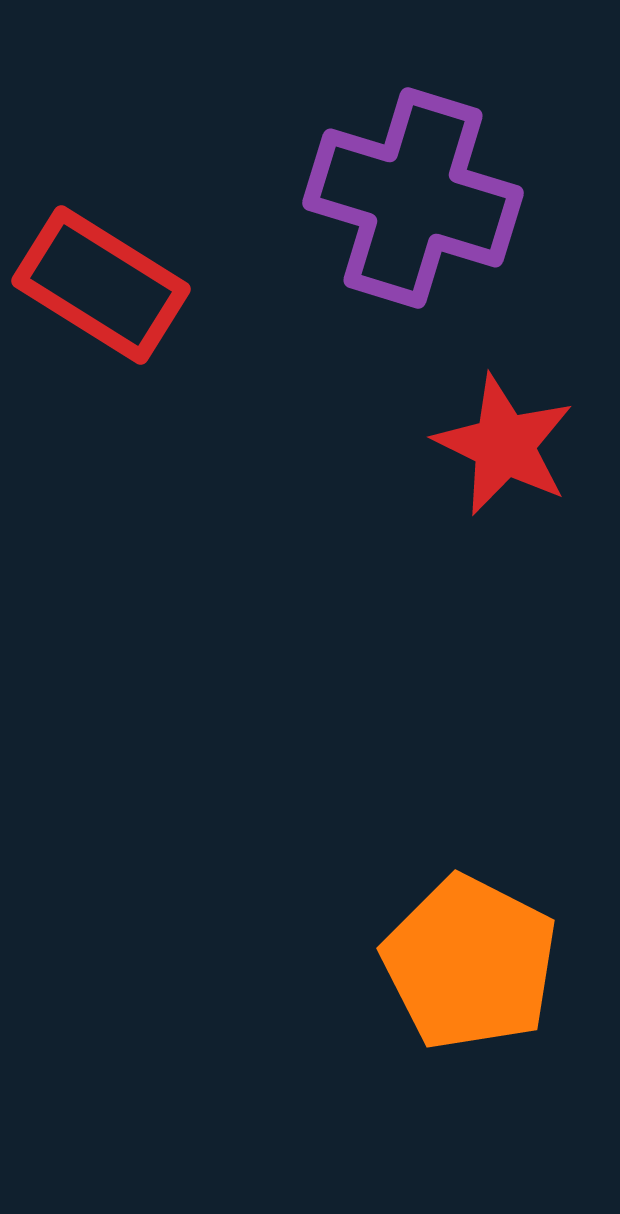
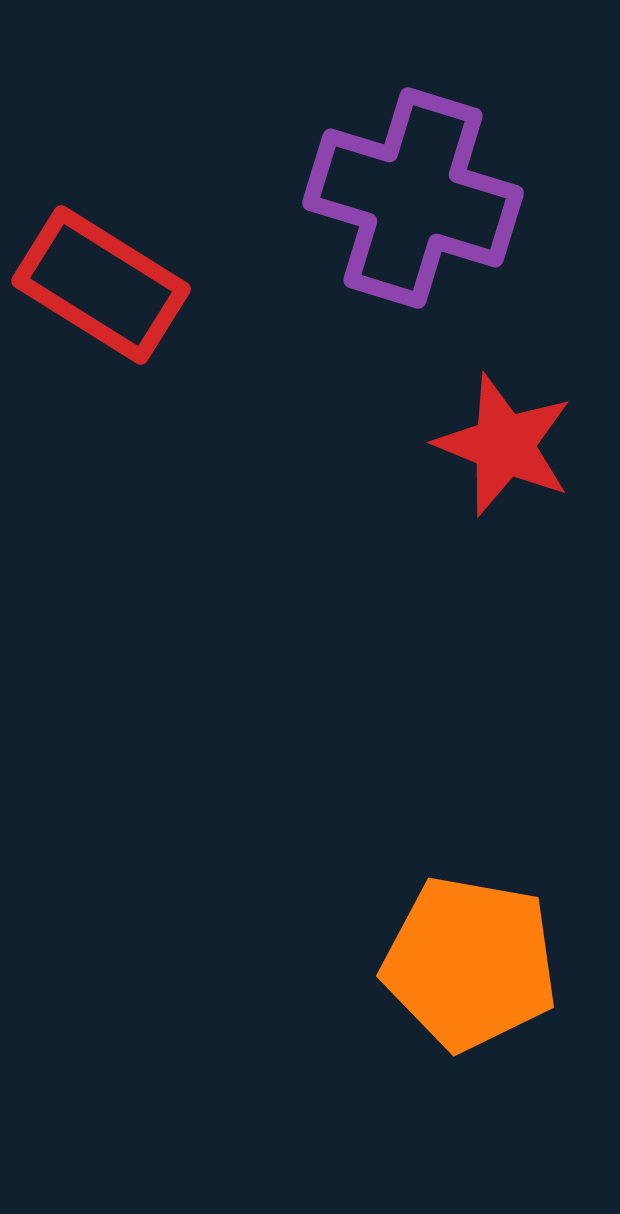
red star: rotated 4 degrees counterclockwise
orange pentagon: rotated 17 degrees counterclockwise
